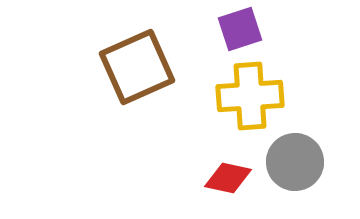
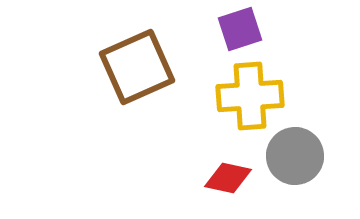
gray circle: moved 6 px up
